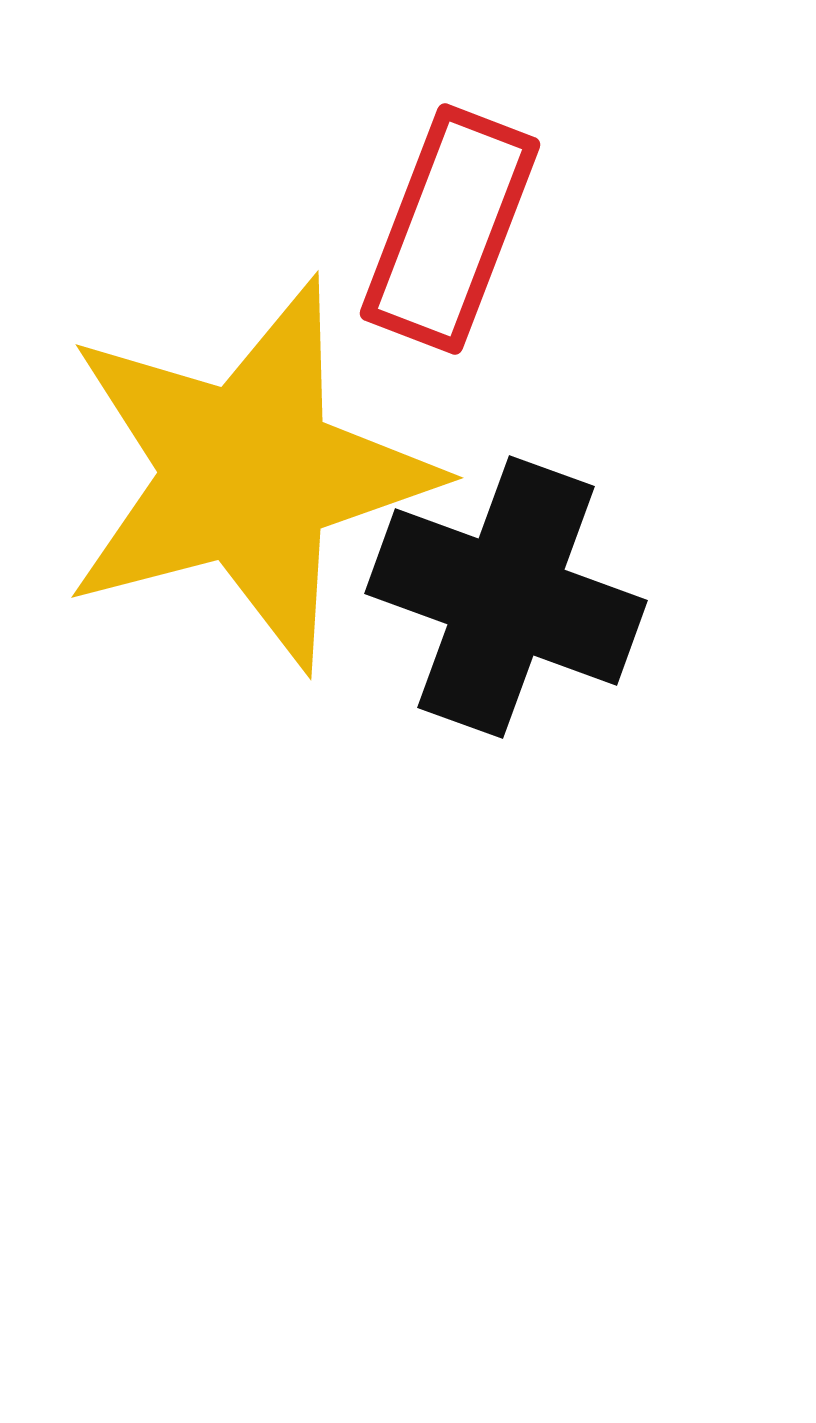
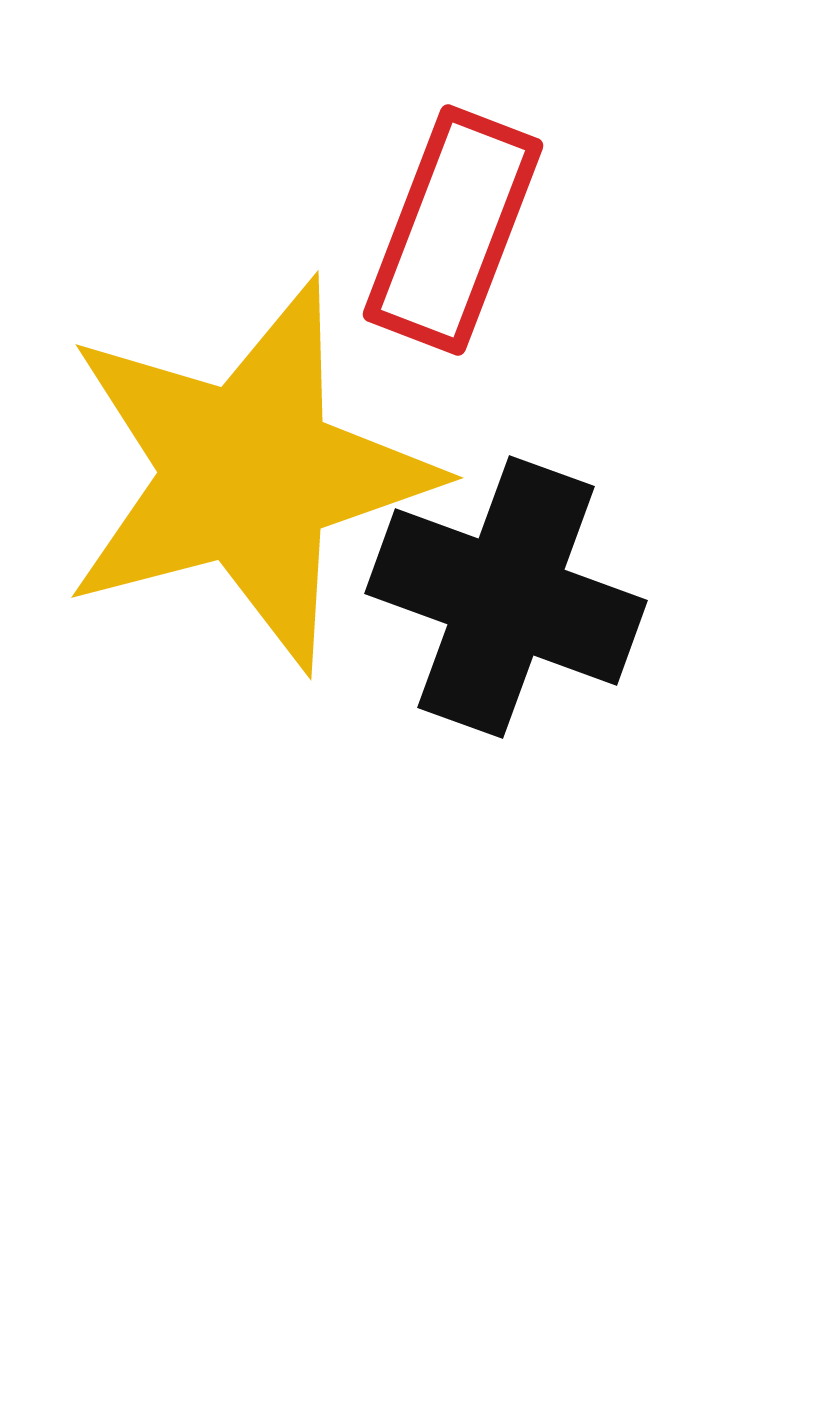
red rectangle: moved 3 px right, 1 px down
